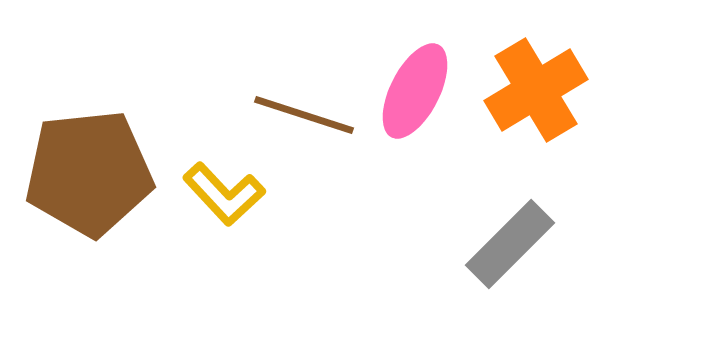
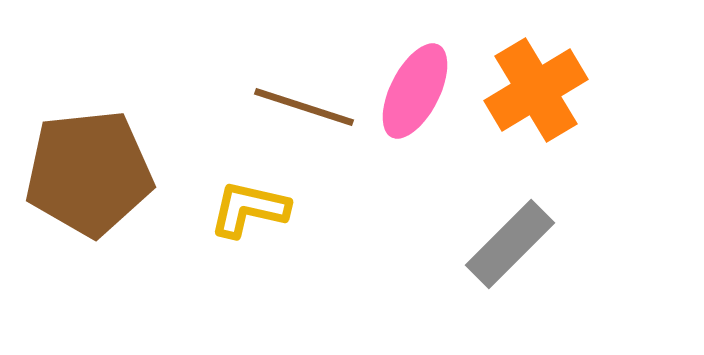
brown line: moved 8 px up
yellow L-shape: moved 25 px right, 15 px down; rotated 146 degrees clockwise
